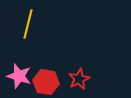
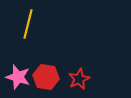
pink star: moved 1 px left, 1 px down
red hexagon: moved 5 px up
